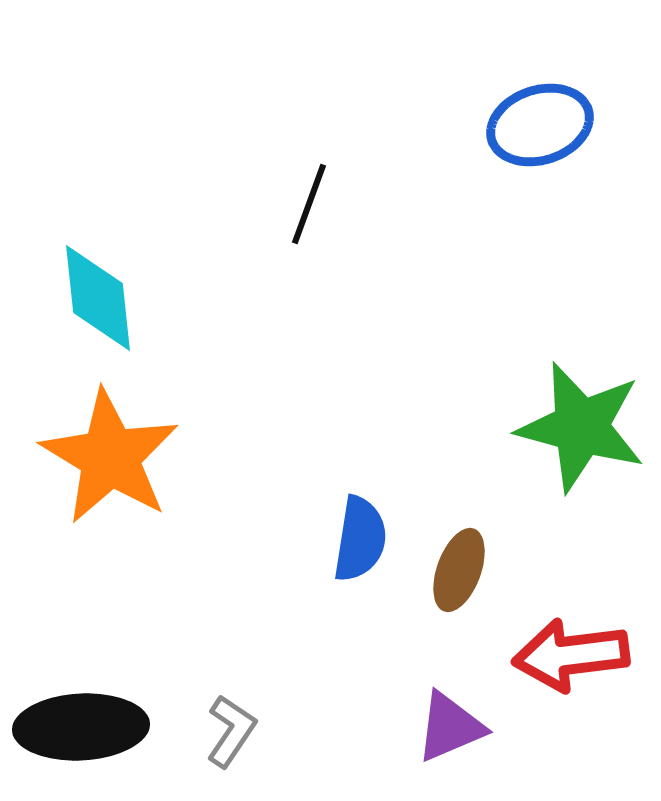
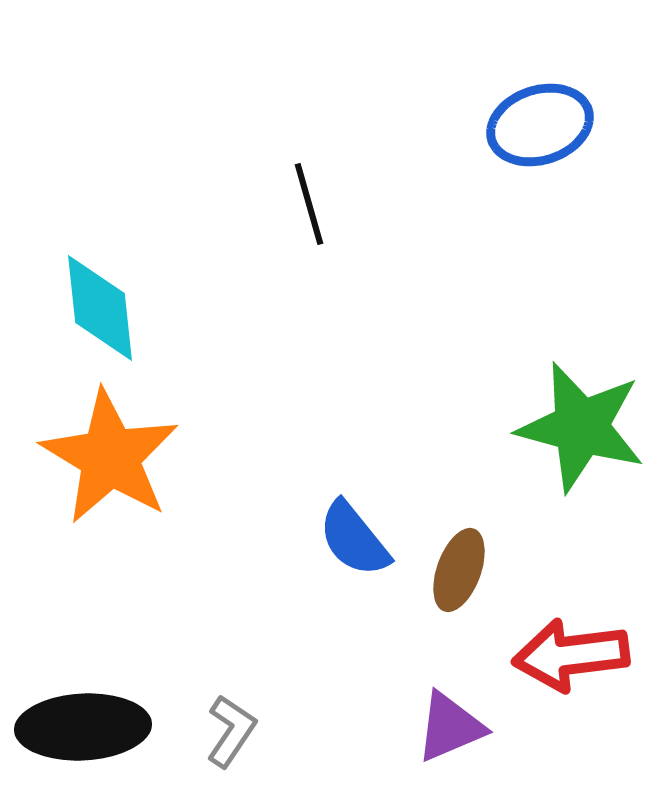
black line: rotated 36 degrees counterclockwise
cyan diamond: moved 2 px right, 10 px down
blue semicircle: moved 6 px left; rotated 132 degrees clockwise
black ellipse: moved 2 px right
